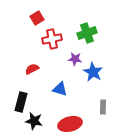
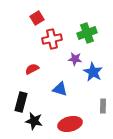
gray rectangle: moved 1 px up
